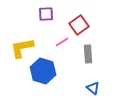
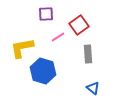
pink line: moved 4 px left, 5 px up
